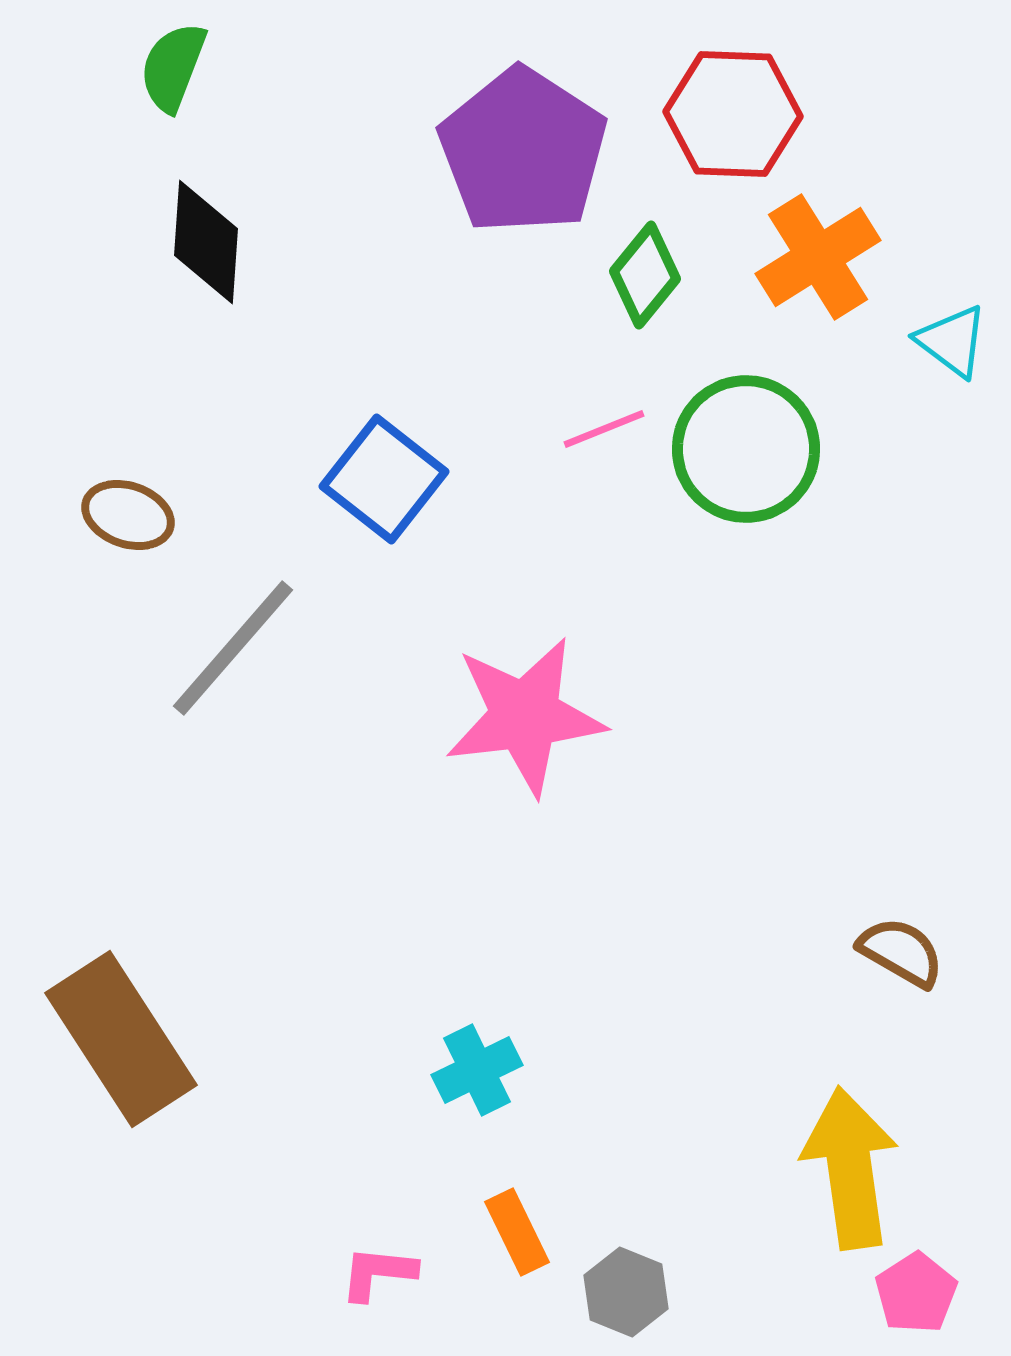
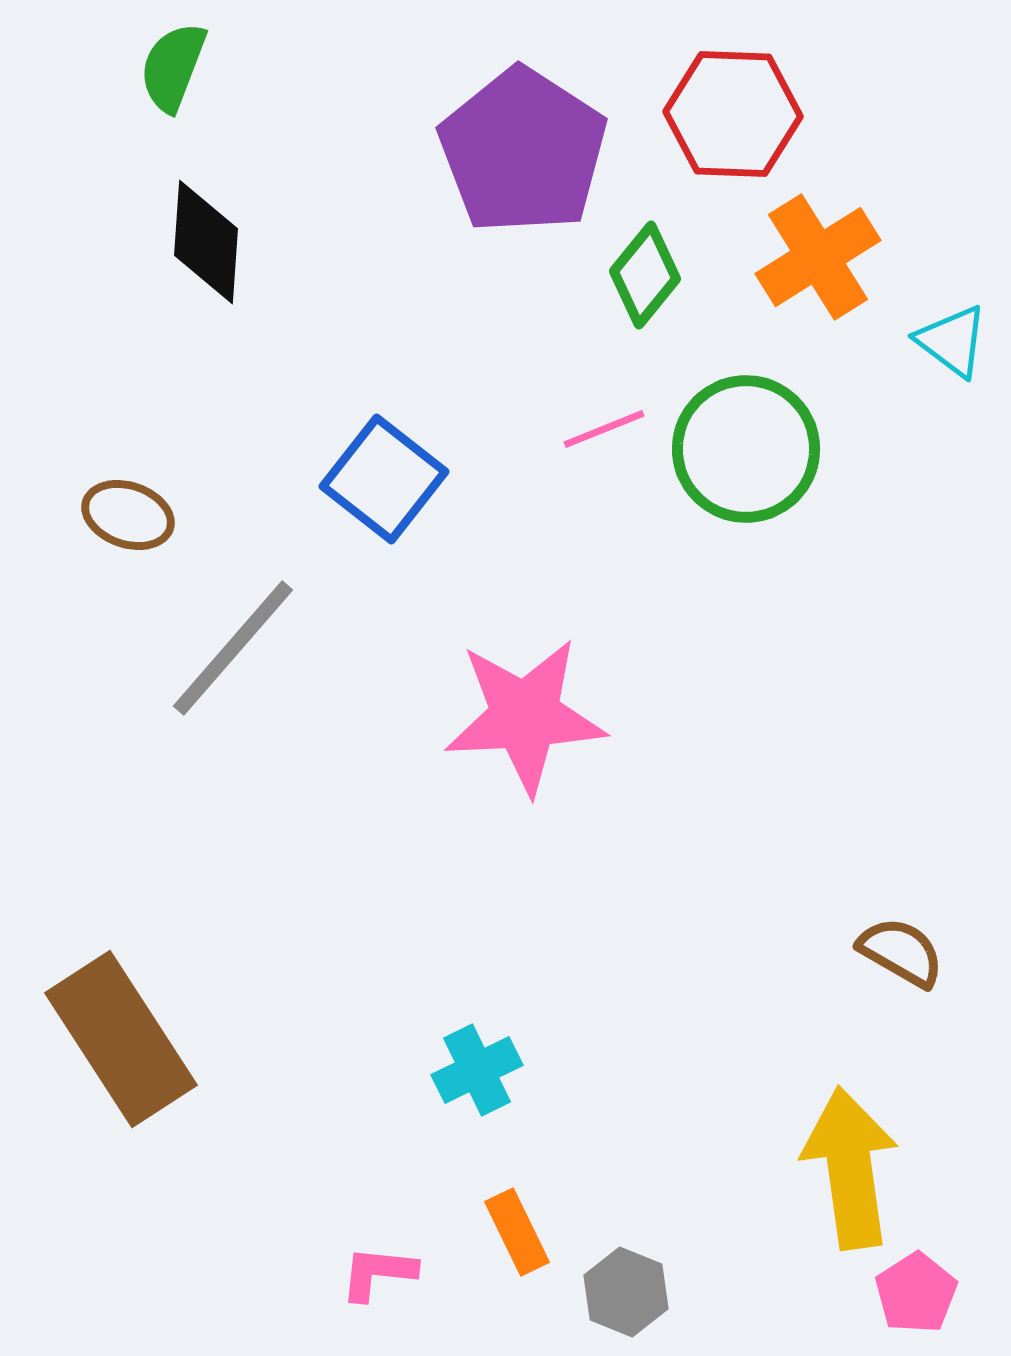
pink star: rotated 4 degrees clockwise
